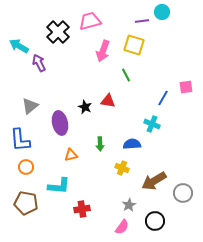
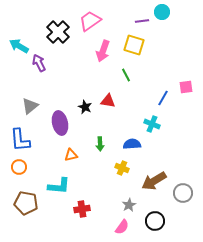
pink trapezoid: rotated 20 degrees counterclockwise
orange circle: moved 7 px left
